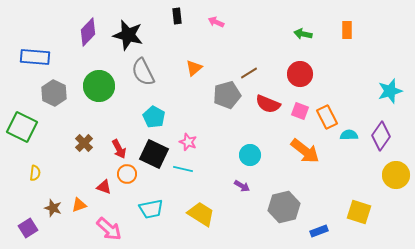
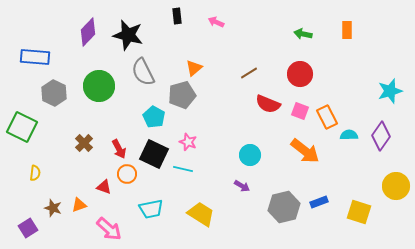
gray pentagon at (227, 95): moved 45 px left
yellow circle at (396, 175): moved 11 px down
blue rectangle at (319, 231): moved 29 px up
